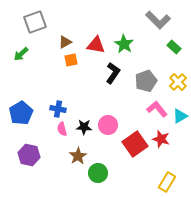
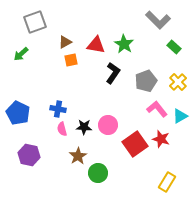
blue pentagon: moved 3 px left; rotated 15 degrees counterclockwise
